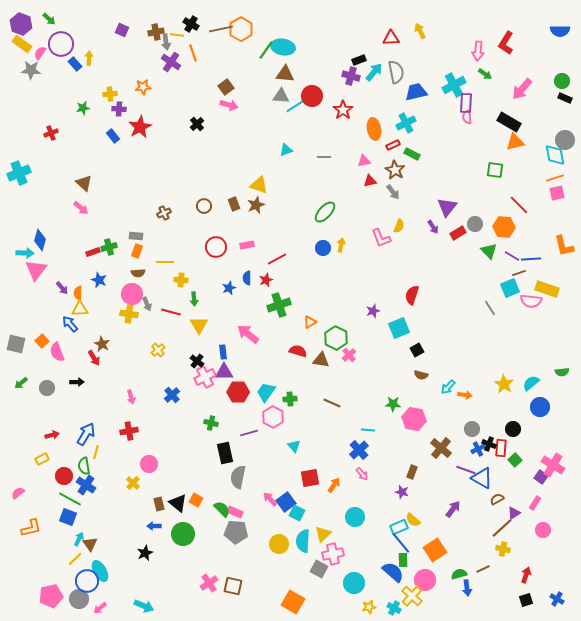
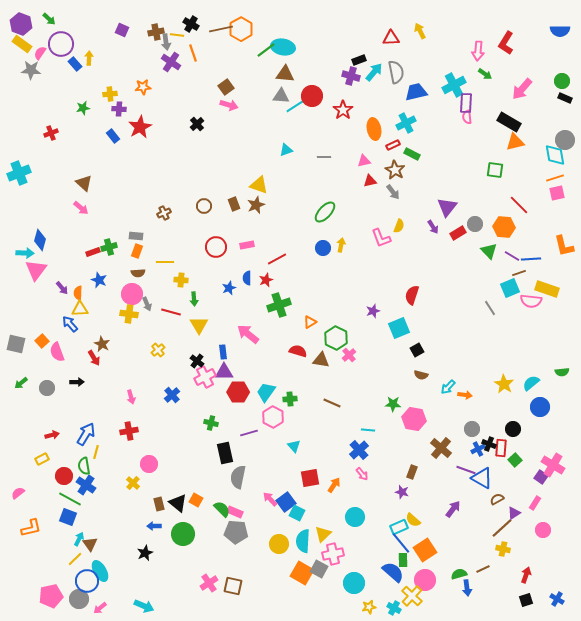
green line at (266, 50): rotated 18 degrees clockwise
orange square at (435, 550): moved 10 px left
orange square at (293, 602): moved 9 px right, 29 px up
